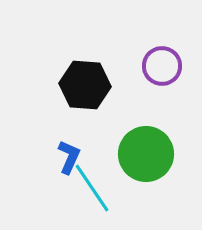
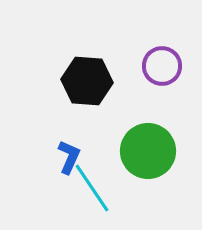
black hexagon: moved 2 px right, 4 px up
green circle: moved 2 px right, 3 px up
